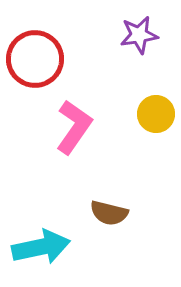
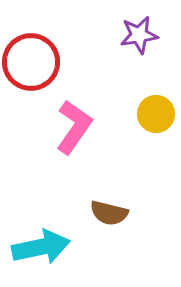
red circle: moved 4 px left, 3 px down
